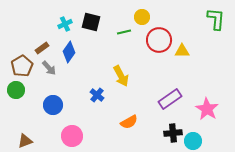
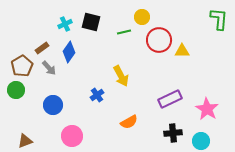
green L-shape: moved 3 px right
blue cross: rotated 16 degrees clockwise
purple rectangle: rotated 10 degrees clockwise
cyan circle: moved 8 px right
